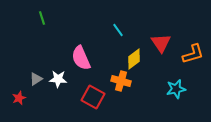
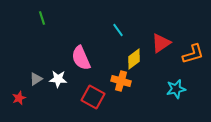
red triangle: rotated 30 degrees clockwise
